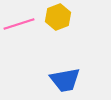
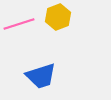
blue trapezoid: moved 24 px left, 4 px up; rotated 8 degrees counterclockwise
